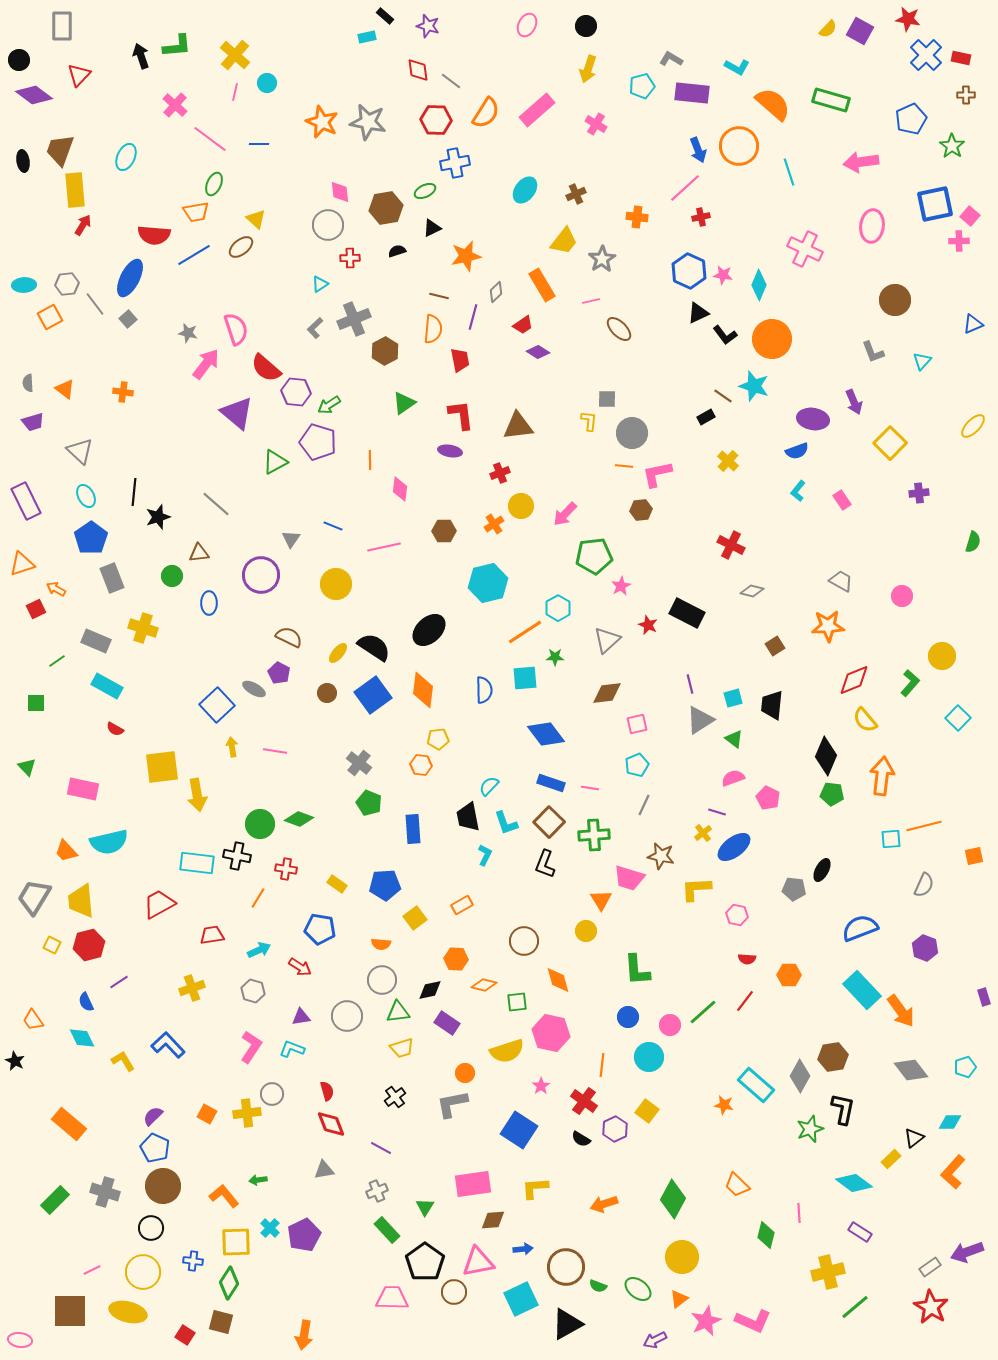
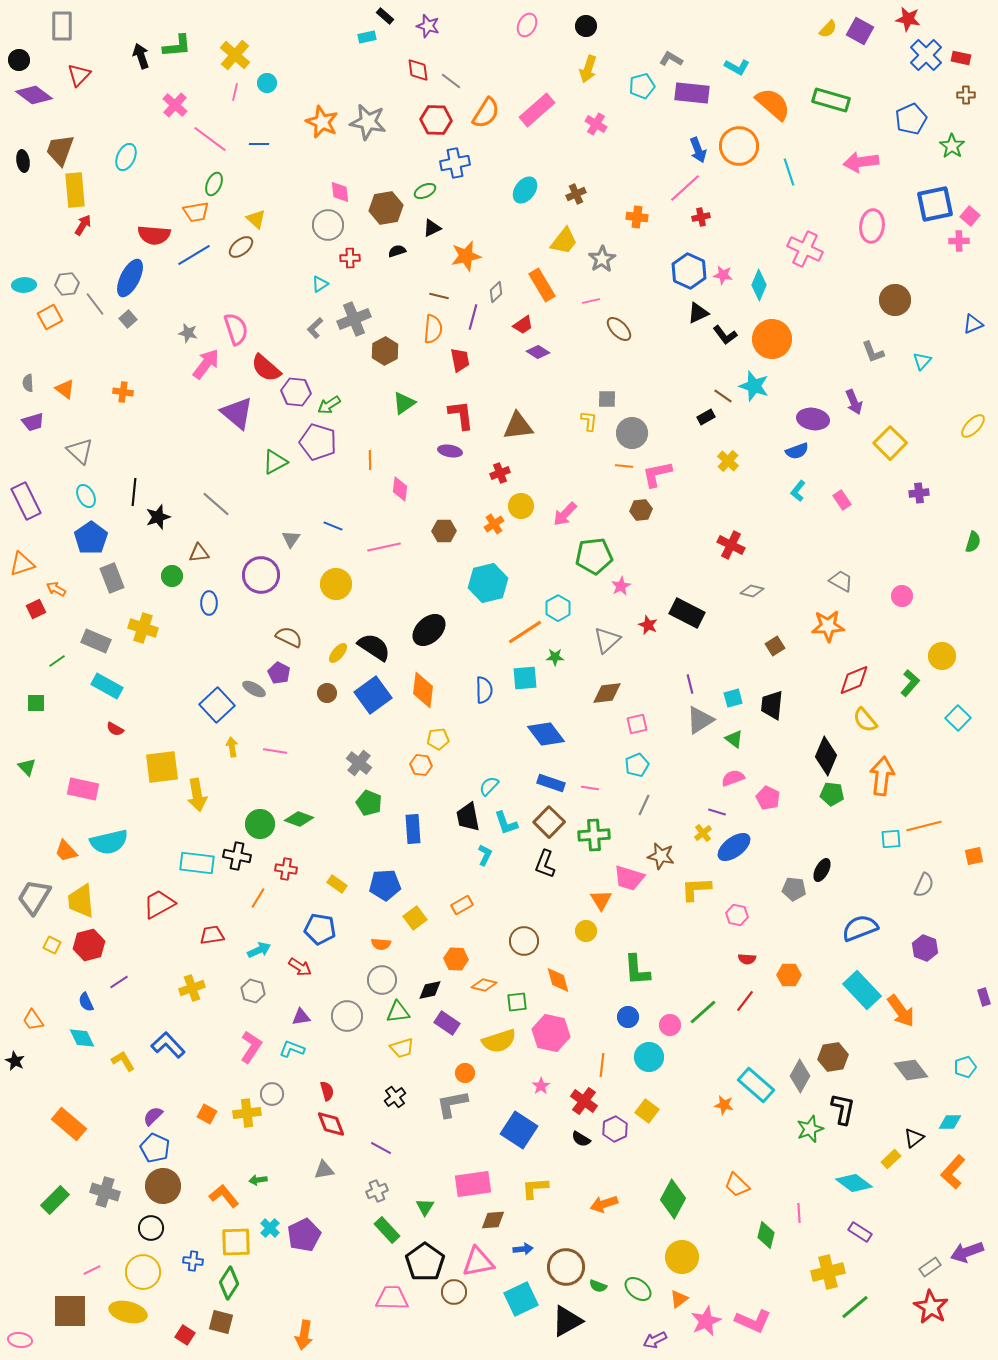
yellow semicircle at (507, 1051): moved 8 px left, 10 px up
black triangle at (567, 1324): moved 3 px up
